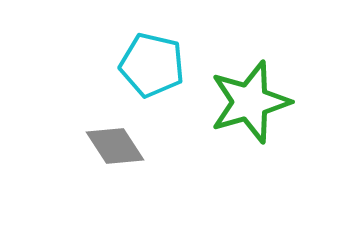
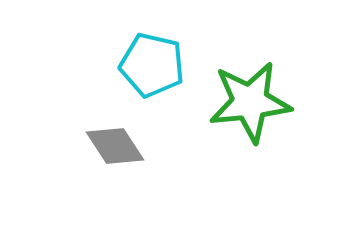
green star: rotated 10 degrees clockwise
